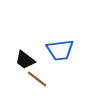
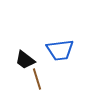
brown line: rotated 35 degrees clockwise
